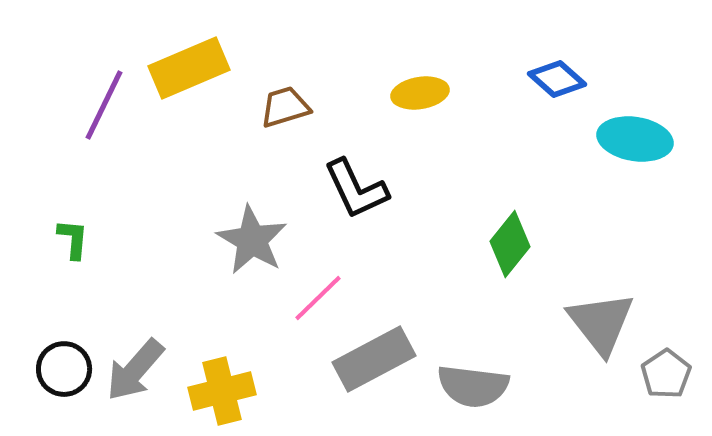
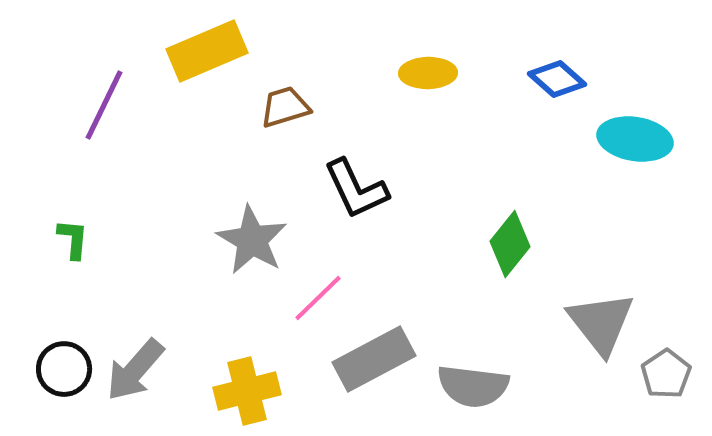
yellow rectangle: moved 18 px right, 17 px up
yellow ellipse: moved 8 px right, 20 px up; rotated 8 degrees clockwise
yellow cross: moved 25 px right
